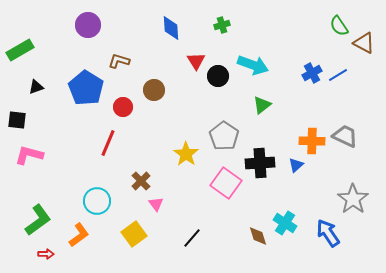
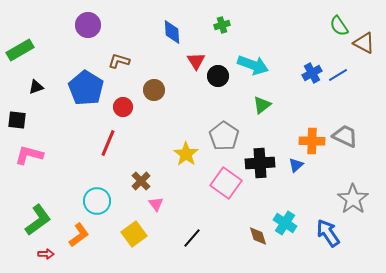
blue diamond: moved 1 px right, 4 px down
